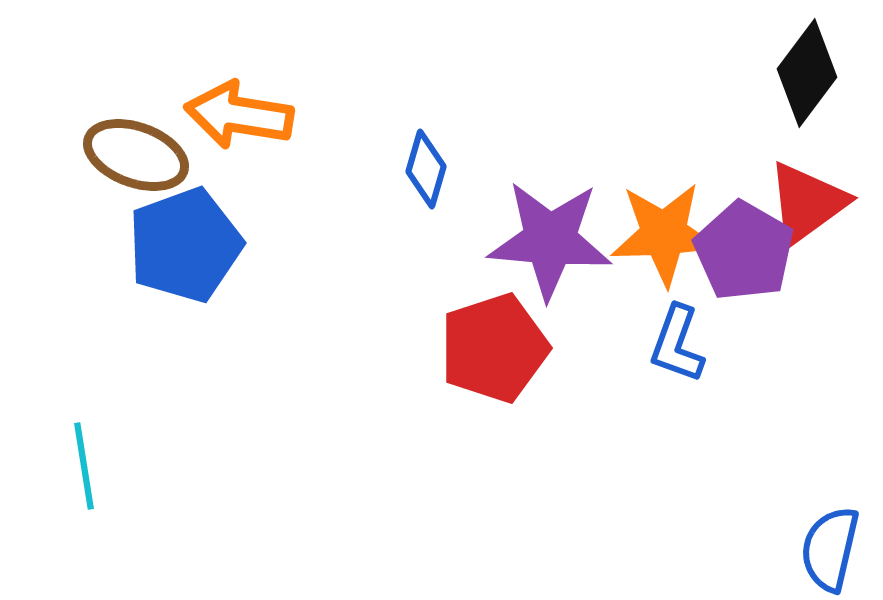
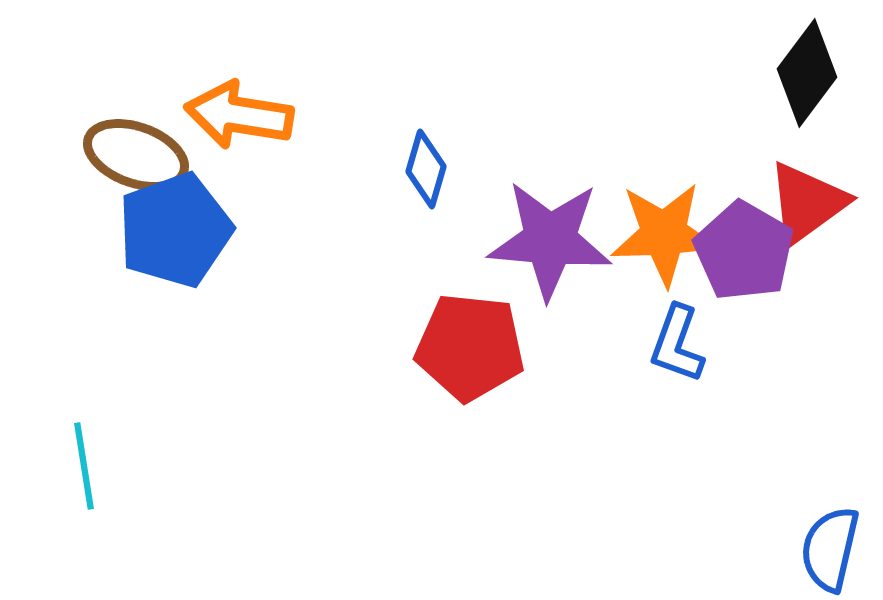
blue pentagon: moved 10 px left, 15 px up
red pentagon: moved 24 px left, 1 px up; rotated 24 degrees clockwise
